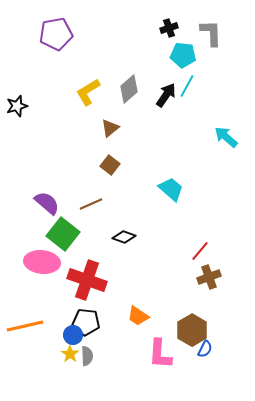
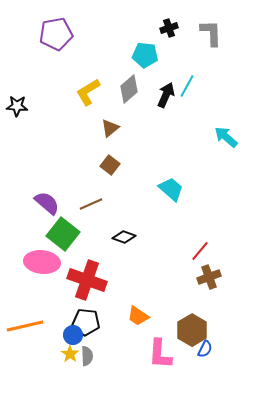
cyan pentagon: moved 38 px left
black arrow: rotated 10 degrees counterclockwise
black star: rotated 20 degrees clockwise
